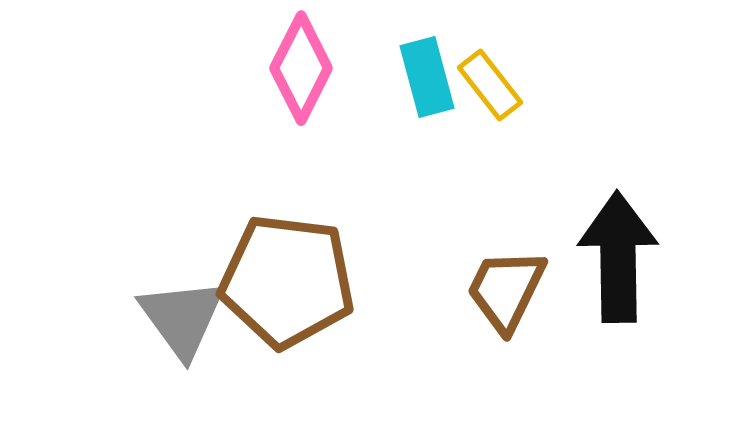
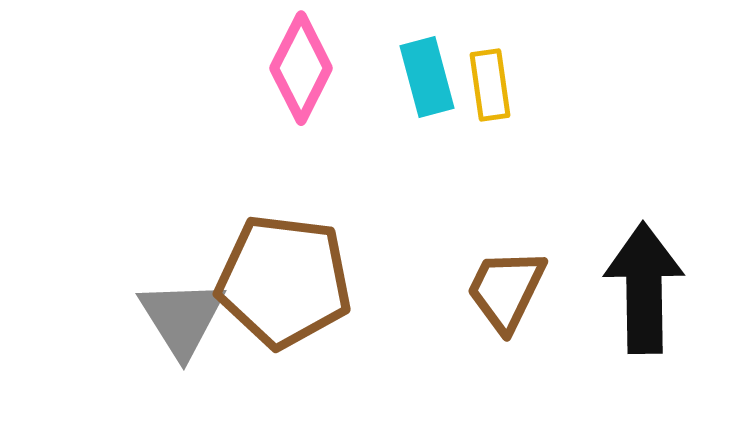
yellow rectangle: rotated 30 degrees clockwise
black arrow: moved 26 px right, 31 px down
brown pentagon: moved 3 px left
gray triangle: rotated 4 degrees clockwise
